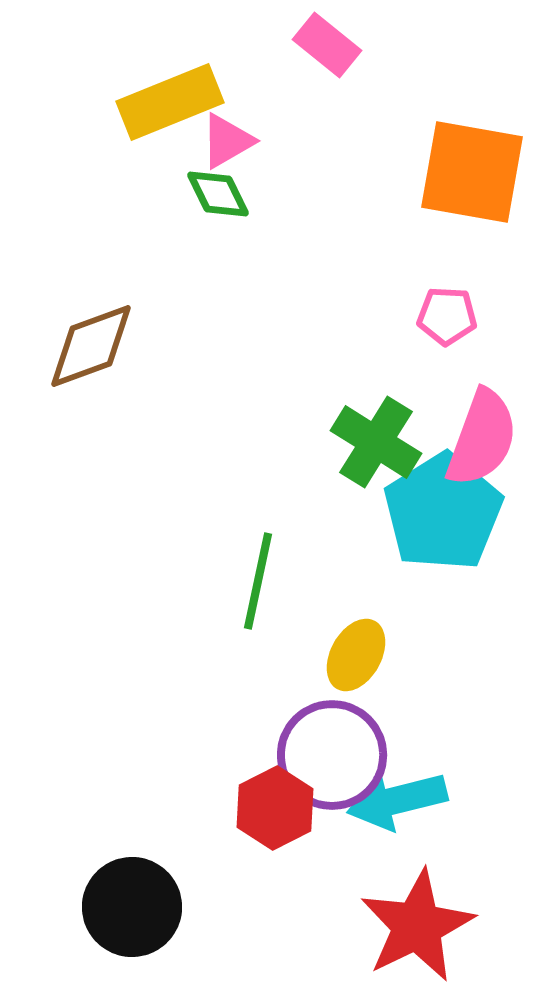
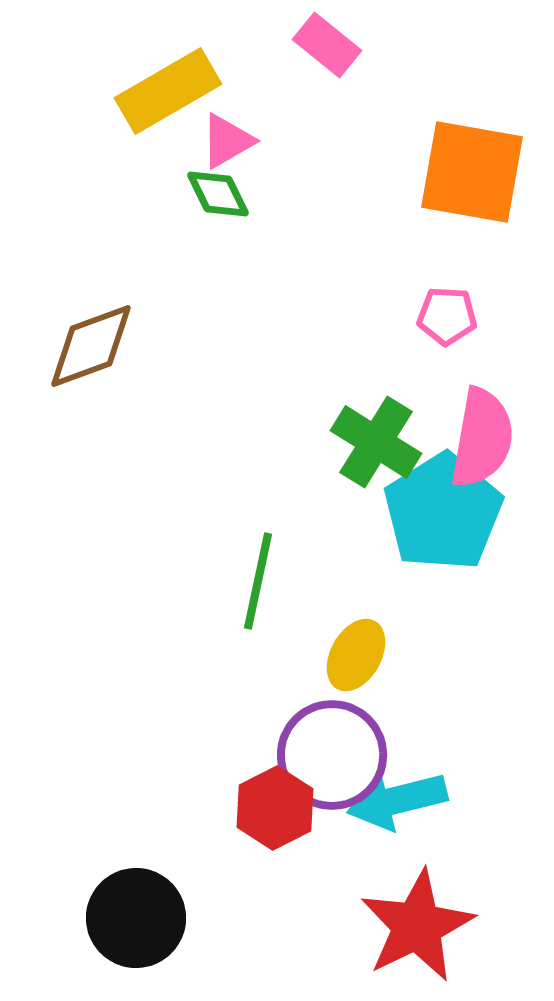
yellow rectangle: moved 2 px left, 11 px up; rotated 8 degrees counterclockwise
pink semicircle: rotated 10 degrees counterclockwise
black circle: moved 4 px right, 11 px down
